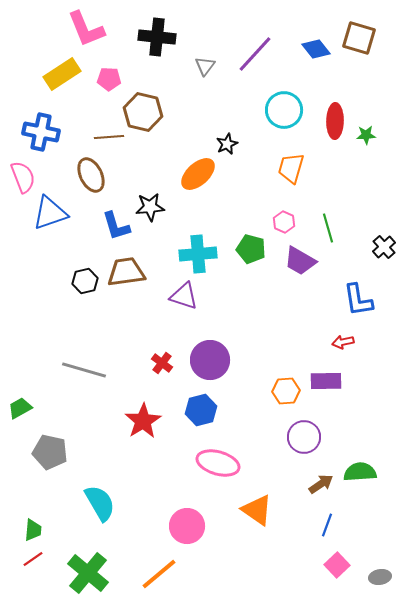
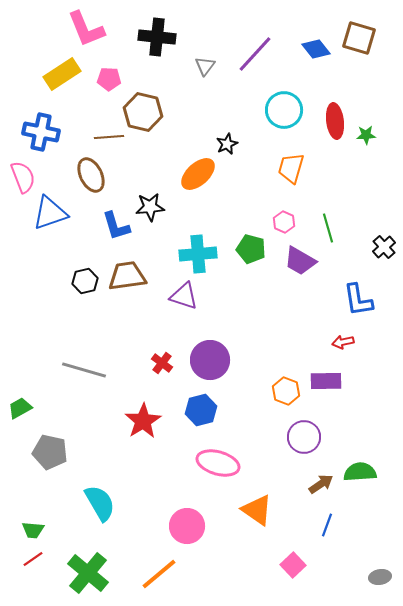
red ellipse at (335, 121): rotated 8 degrees counterclockwise
brown trapezoid at (126, 272): moved 1 px right, 4 px down
orange hexagon at (286, 391): rotated 24 degrees clockwise
green trapezoid at (33, 530): rotated 90 degrees clockwise
pink square at (337, 565): moved 44 px left
